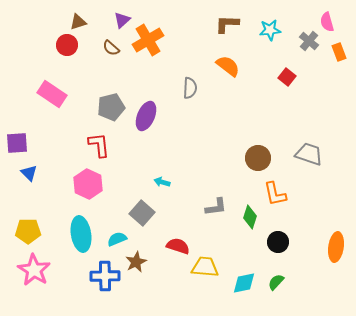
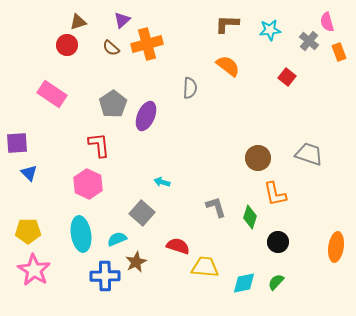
orange cross: moved 1 px left, 4 px down; rotated 16 degrees clockwise
gray pentagon: moved 2 px right, 3 px up; rotated 20 degrees counterclockwise
gray L-shape: rotated 100 degrees counterclockwise
